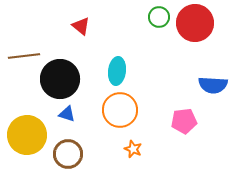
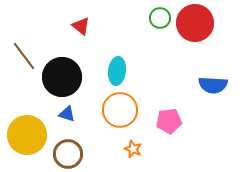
green circle: moved 1 px right, 1 px down
brown line: rotated 60 degrees clockwise
black circle: moved 2 px right, 2 px up
pink pentagon: moved 15 px left
